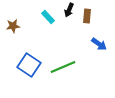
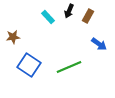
black arrow: moved 1 px down
brown rectangle: moved 1 px right; rotated 24 degrees clockwise
brown star: moved 11 px down
green line: moved 6 px right
